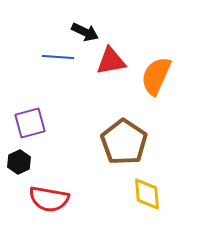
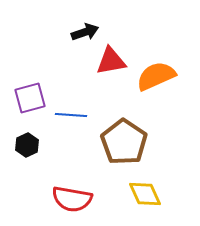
black arrow: rotated 44 degrees counterclockwise
blue line: moved 13 px right, 58 px down
orange semicircle: rotated 42 degrees clockwise
purple square: moved 25 px up
black hexagon: moved 8 px right, 17 px up
yellow diamond: moved 2 px left; rotated 20 degrees counterclockwise
red semicircle: moved 23 px right
